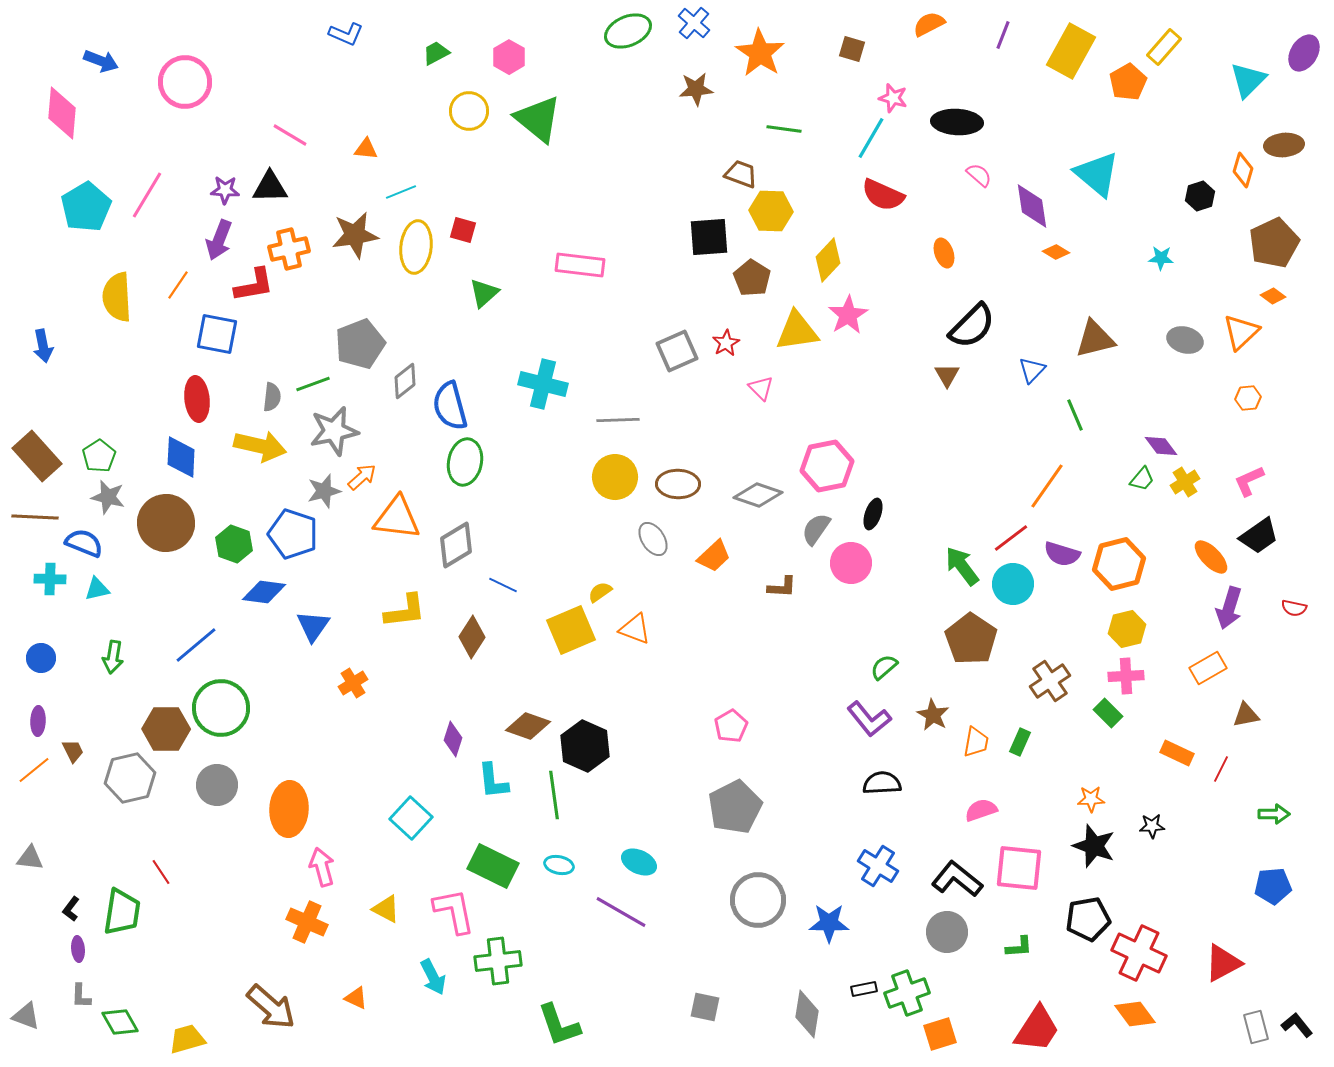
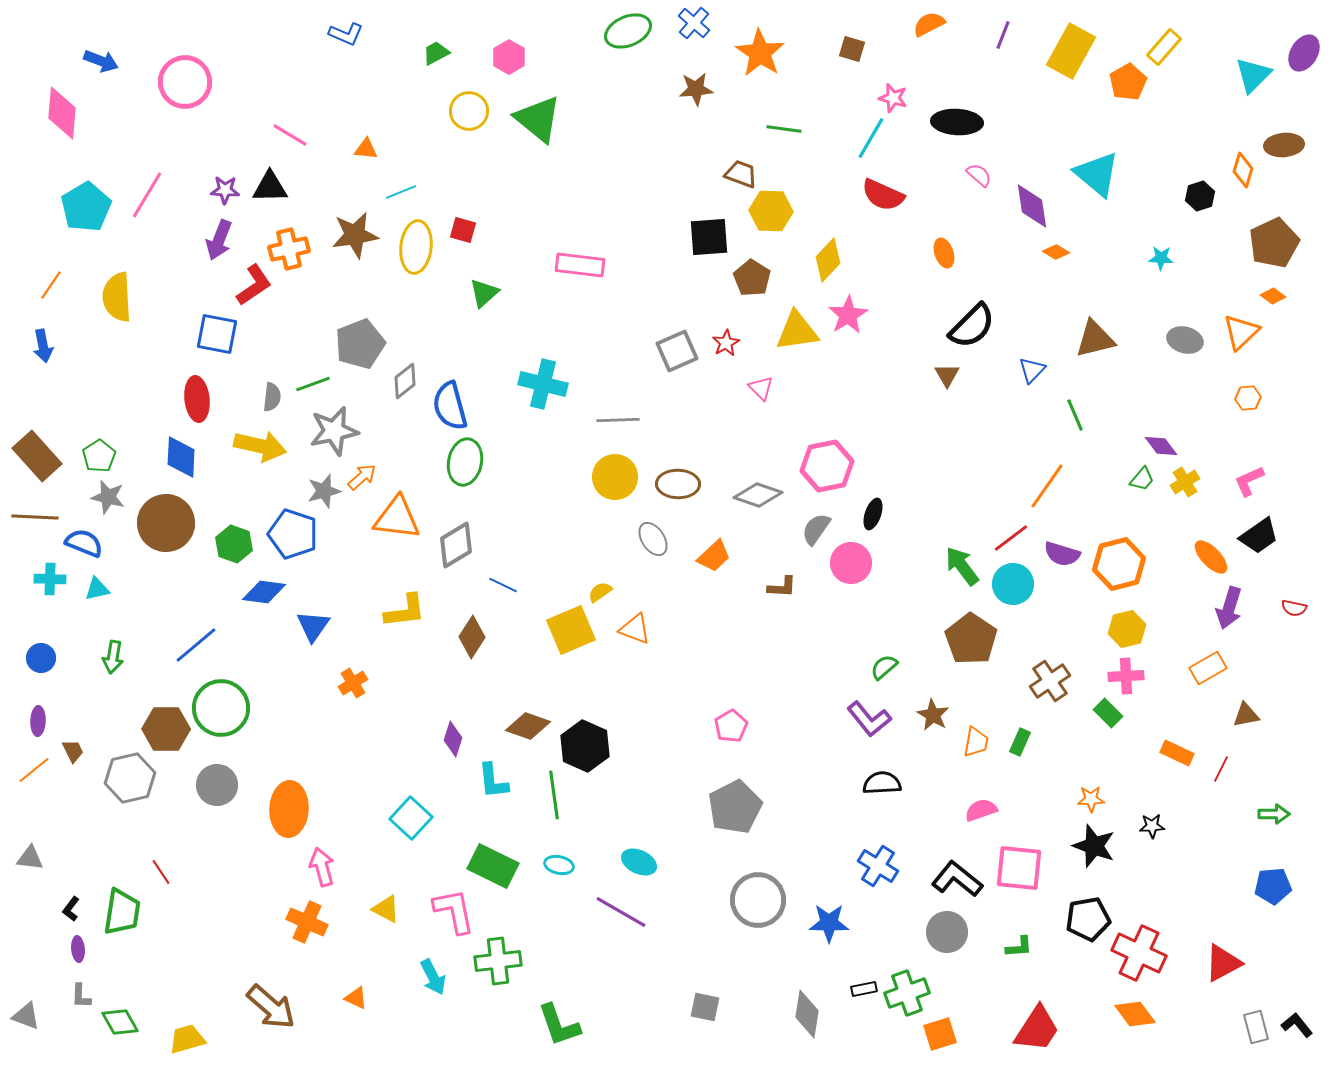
cyan triangle at (1248, 80): moved 5 px right, 5 px up
orange line at (178, 285): moved 127 px left
red L-shape at (254, 285): rotated 24 degrees counterclockwise
